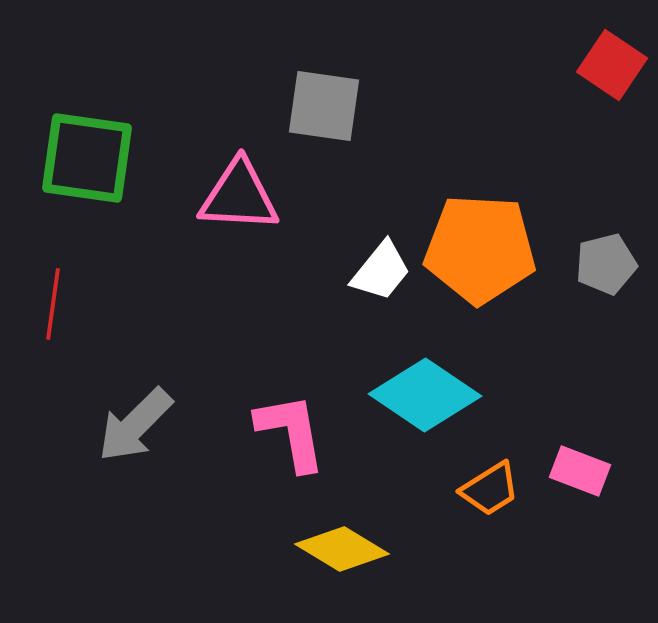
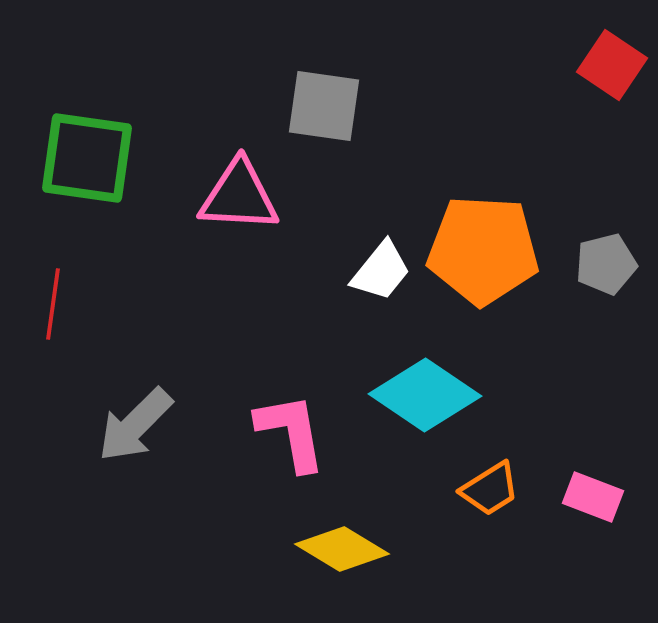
orange pentagon: moved 3 px right, 1 px down
pink rectangle: moved 13 px right, 26 px down
